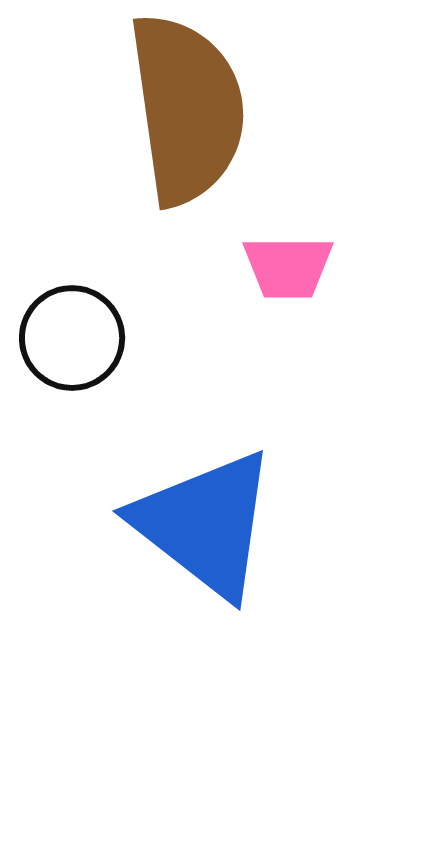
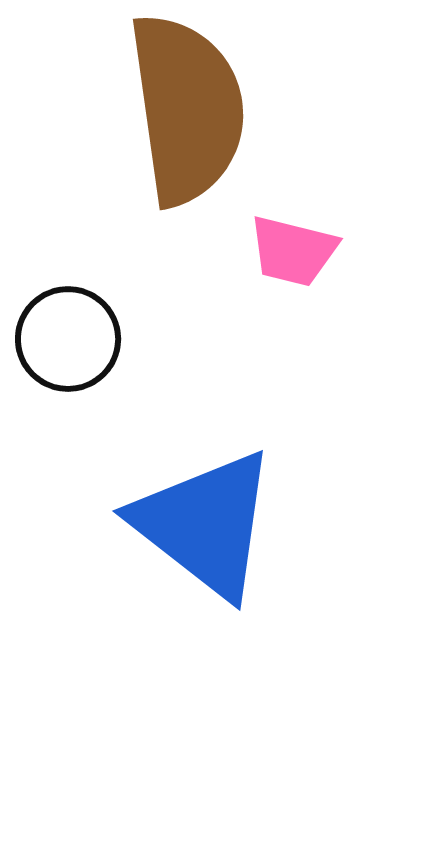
pink trapezoid: moved 5 px right, 16 px up; rotated 14 degrees clockwise
black circle: moved 4 px left, 1 px down
